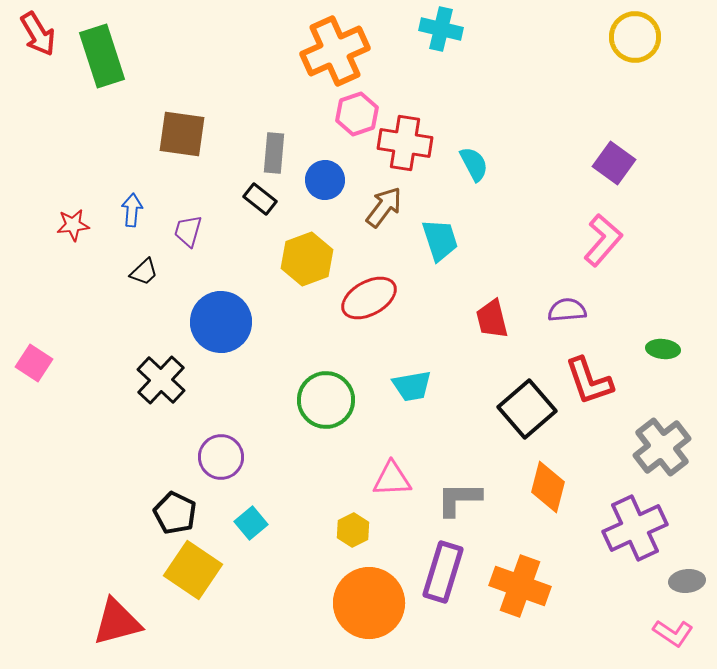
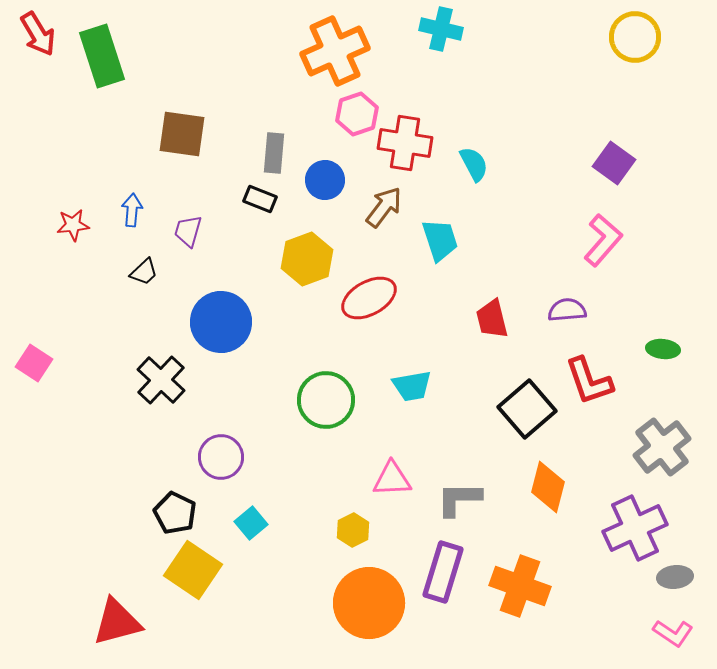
black rectangle at (260, 199): rotated 16 degrees counterclockwise
gray ellipse at (687, 581): moved 12 px left, 4 px up
